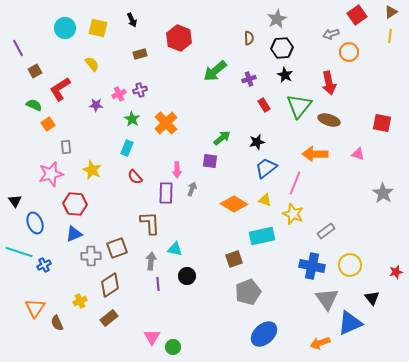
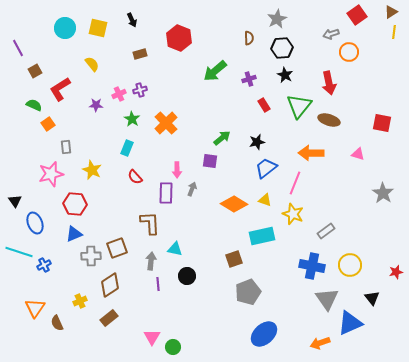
yellow line at (390, 36): moved 4 px right, 4 px up
orange arrow at (315, 154): moved 4 px left, 1 px up
